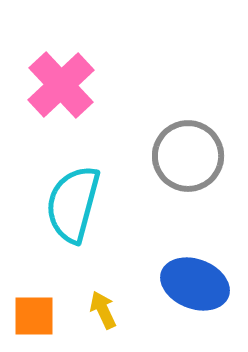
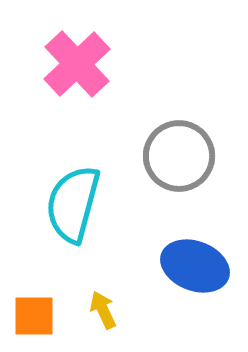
pink cross: moved 16 px right, 21 px up
gray circle: moved 9 px left
blue ellipse: moved 18 px up
